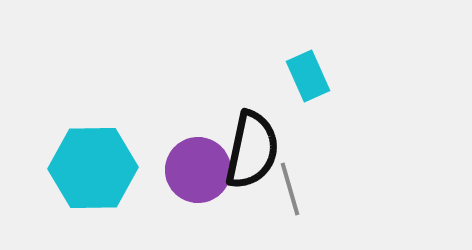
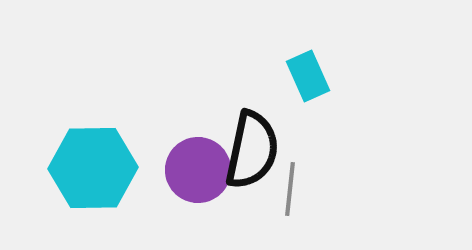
gray line: rotated 22 degrees clockwise
